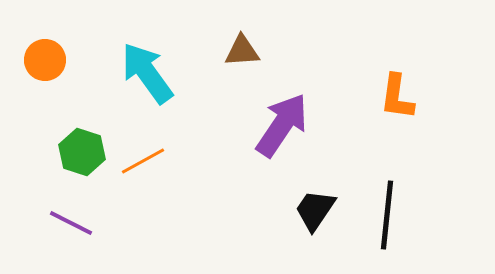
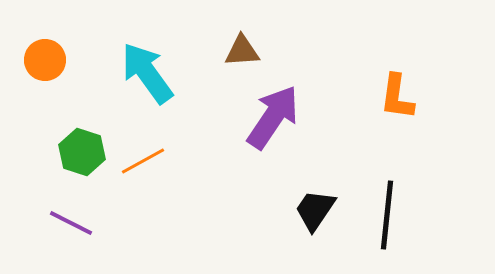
purple arrow: moved 9 px left, 8 px up
